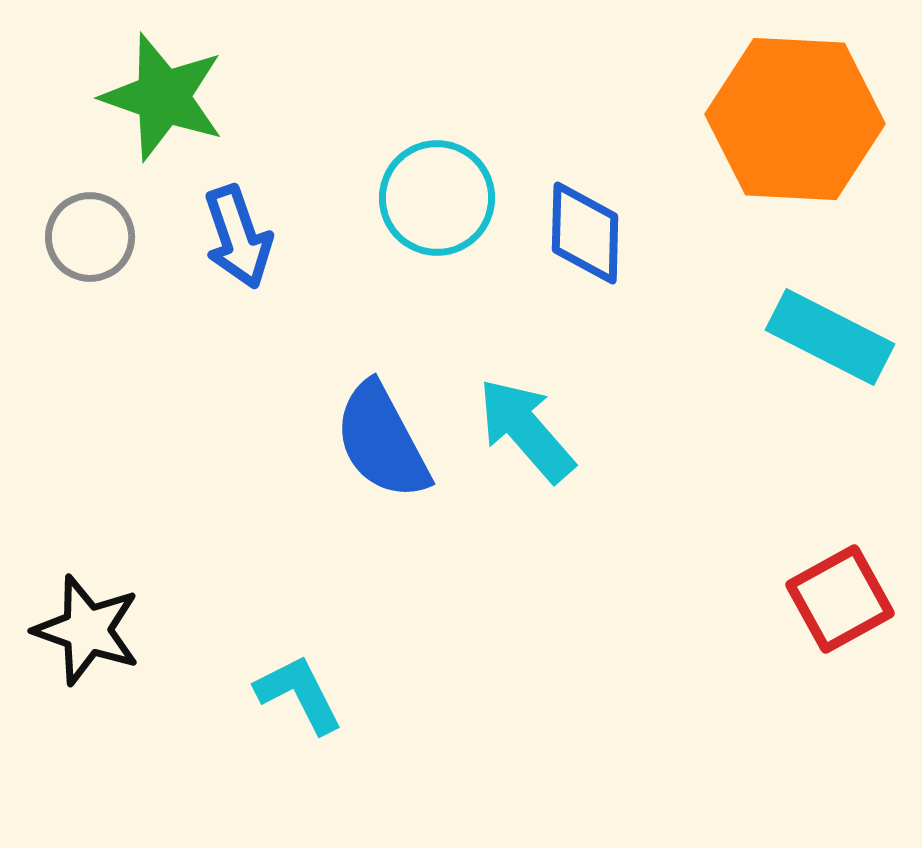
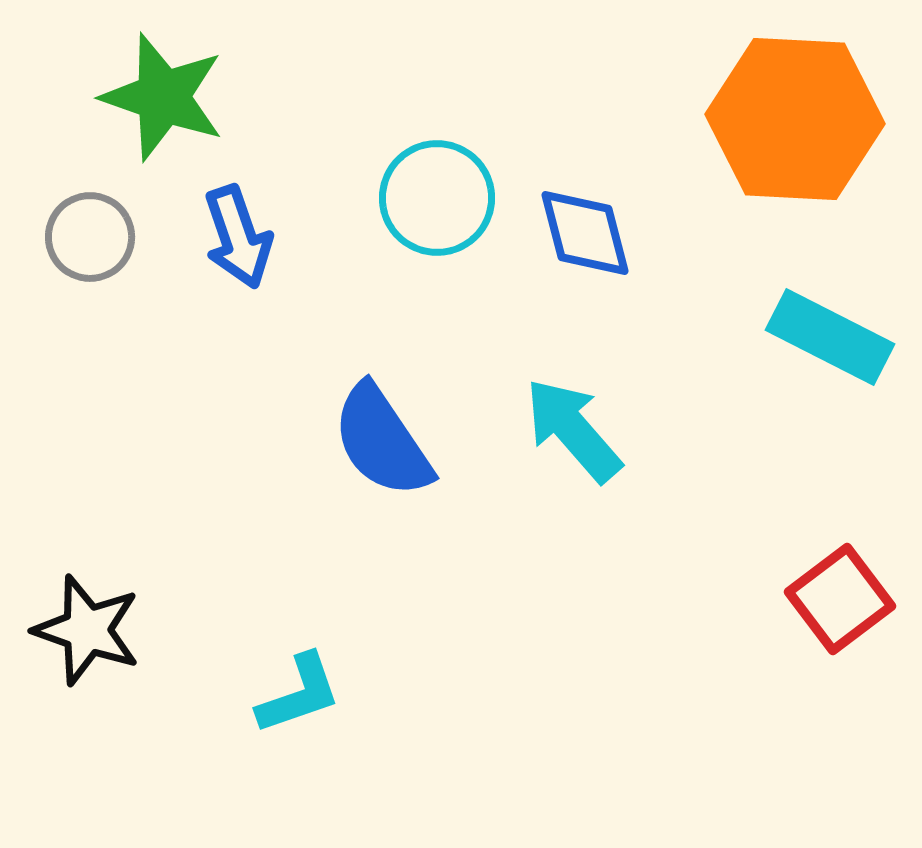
blue diamond: rotated 16 degrees counterclockwise
cyan arrow: moved 47 px right
blue semicircle: rotated 6 degrees counterclockwise
red square: rotated 8 degrees counterclockwise
cyan L-shape: rotated 98 degrees clockwise
